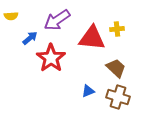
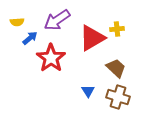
yellow semicircle: moved 6 px right, 6 px down
red triangle: rotated 36 degrees counterclockwise
blue triangle: rotated 40 degrees counterclockwise
